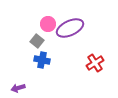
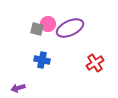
gray square: moved 12 px up; rotated 24 degrees counterclockwise
